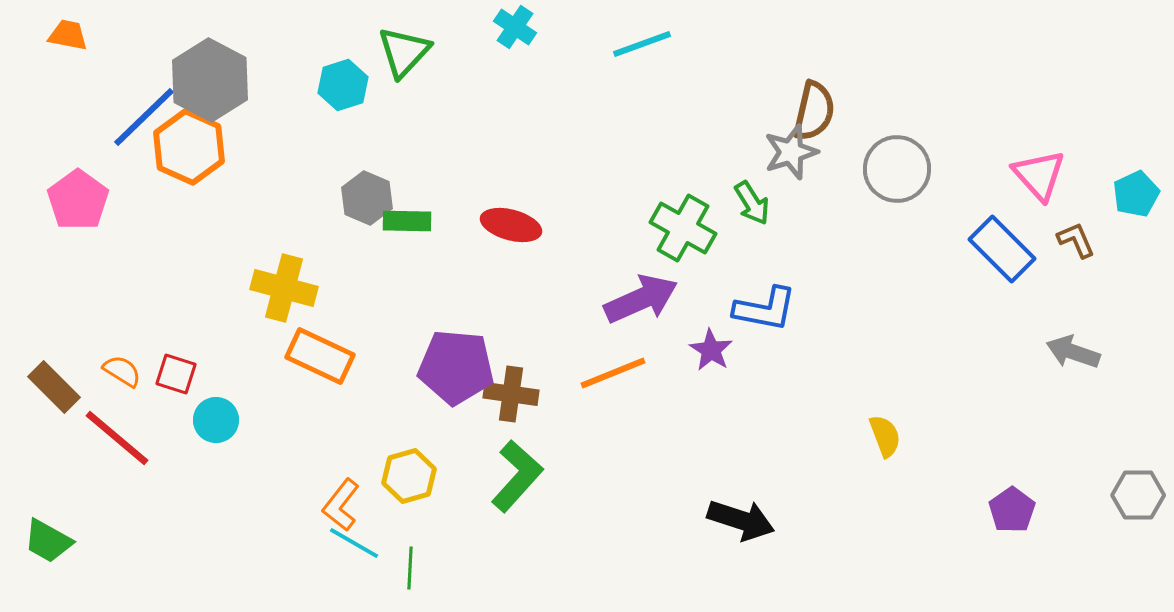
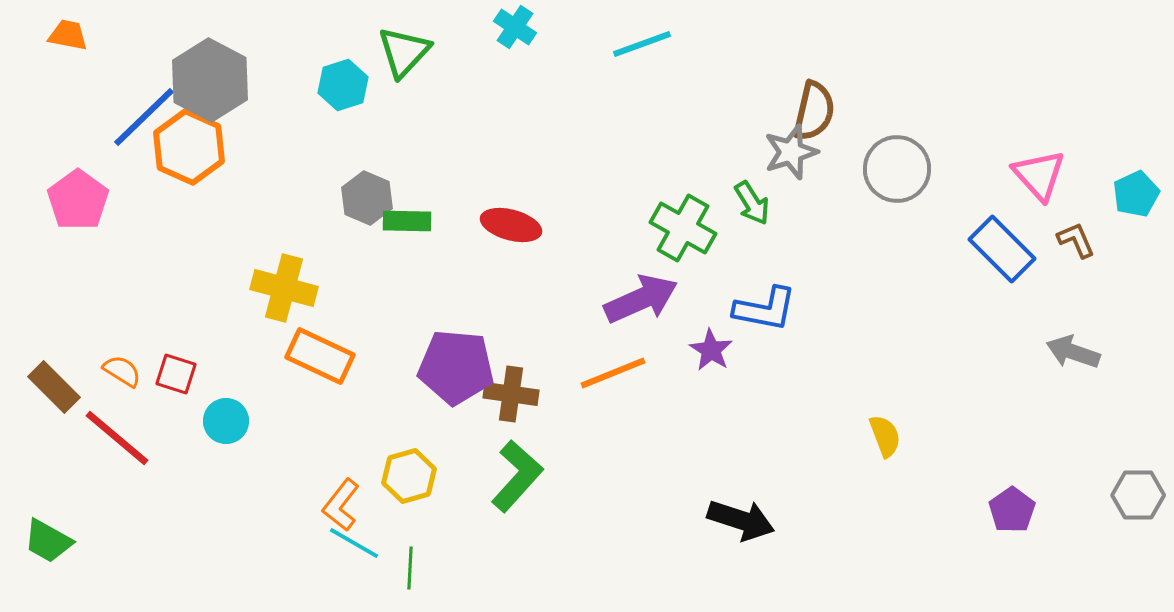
cyan circle at (216, 420): moved 10 px right, 1 px down
